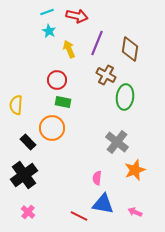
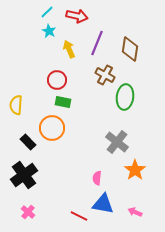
cyan line: rotated 24 degrees counterclockwise
brown cross: moved 1 px left
orange star: rotated 15 degrees counterclockwise
